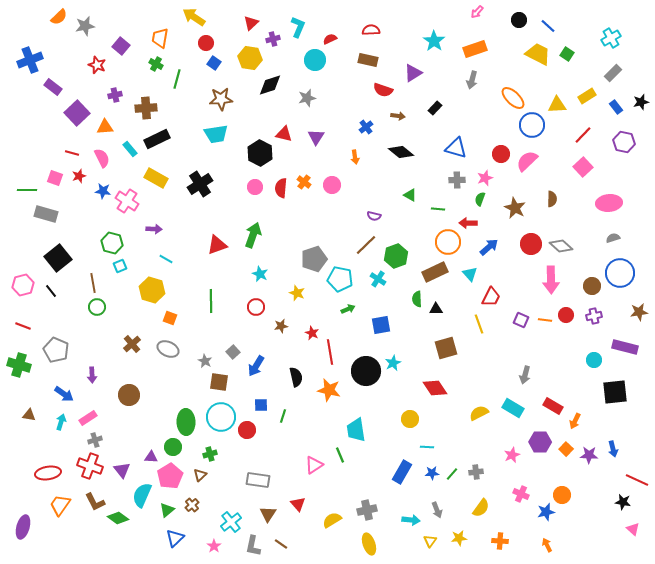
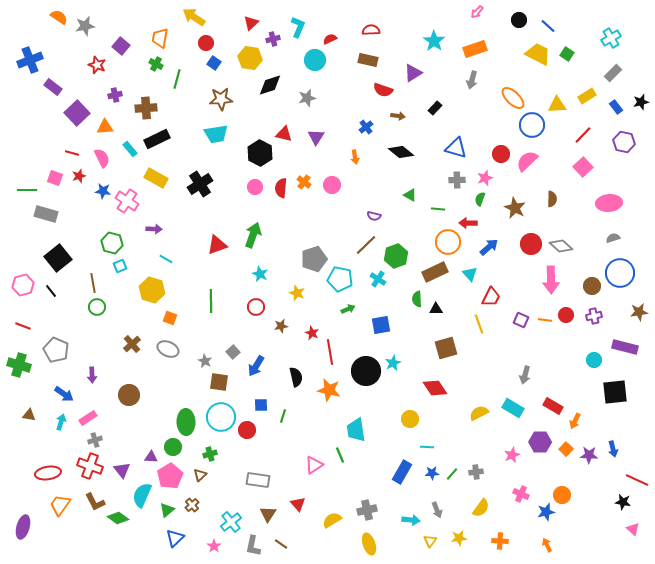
orange semicircle at (59, 17): rotated 102 degrees counterclockwise
